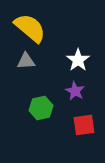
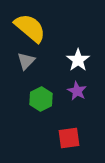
gray triangle: rotated 42 degrees counterclockwise
purple star: moved 2 px right
green hexagon: moved 9 px up; rotated 15 degrees counterclockwise
red square: moved 15 px left, 13 px down
